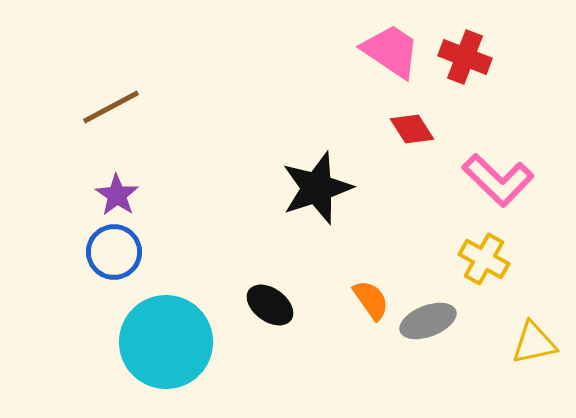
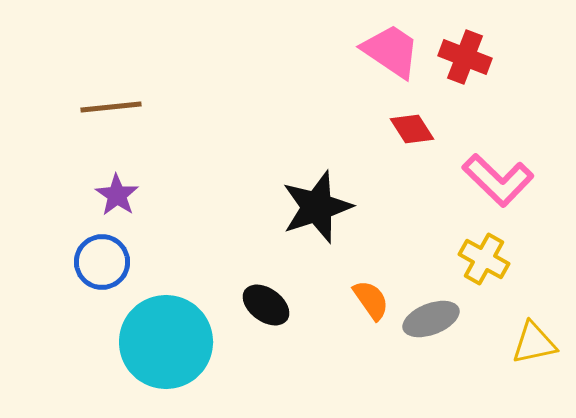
brown line: rotated 22 degrees clockwise
black star: moved 19 px down
blue circle: moved 12 px left, 10 px down
black ellipse: moved 4 px left
gray ellipse: moved 3 px right, 2 px up
